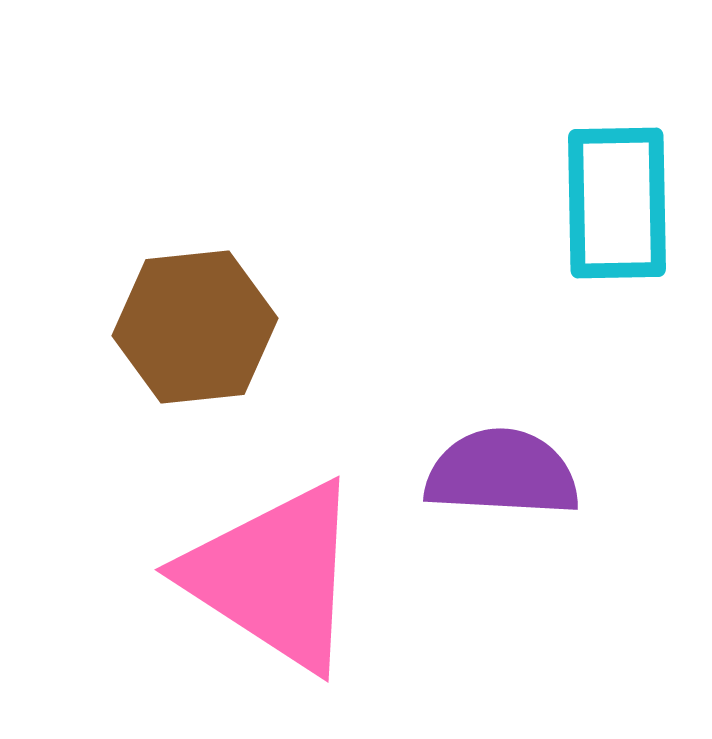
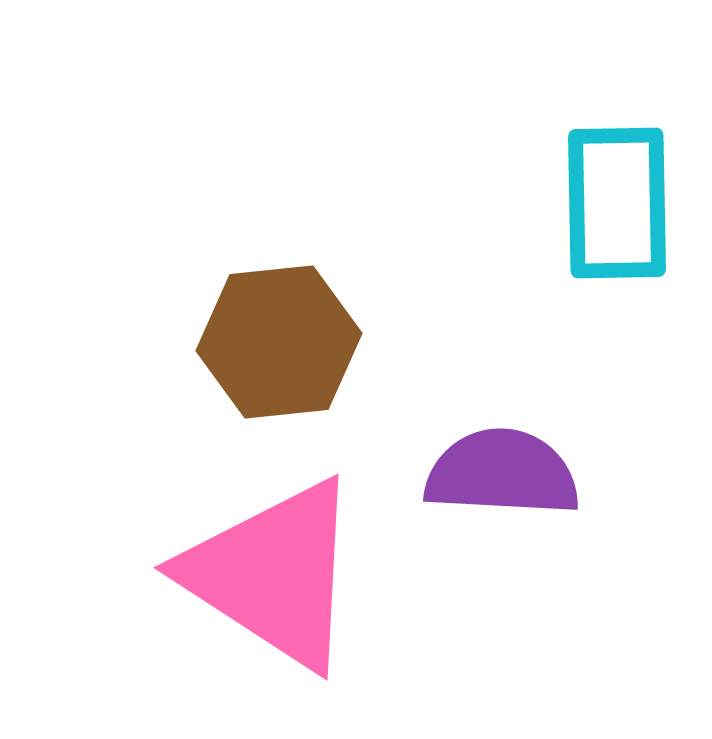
brown hexagon: moved 84 px right, 15 px down
pink triangle: moved 1 px left, 2 px up
